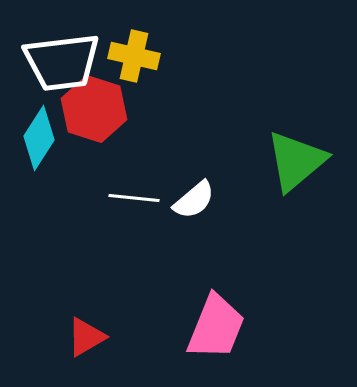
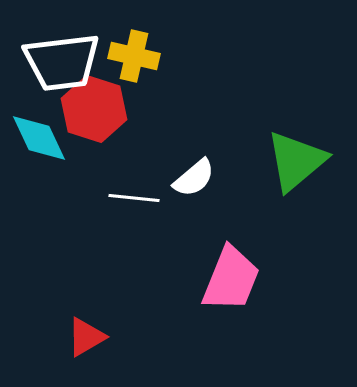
cyan diamond: rotated 58 degrees counterclockwise
white semicircle: moved 22 px up
pink trapezoid: moved 15 px right, 48 px up
